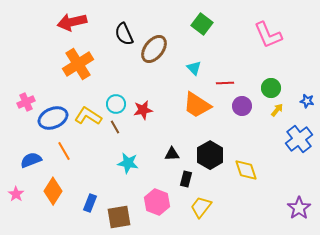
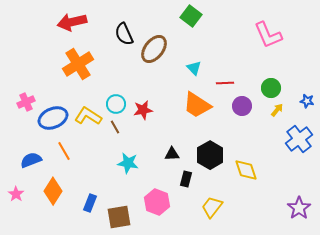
green square: moved 11 px left, 8 px up
yellow trapezoid: moved 11 px right
